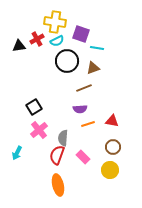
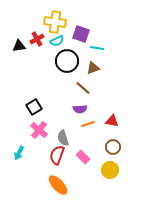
brown line: moved 1 px left; rotated 63 degrees clockwise
pink cross: rotated 12 degrees counterclockwise
gray semicircle: rotated 21 degrees counterclockwise
cyan arrow: moved 2 px right
orange ellipse: rotated 30 degrees counterclockwise
